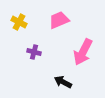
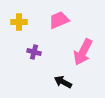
yellow cross: rotated 28 degrees counterclockwise
